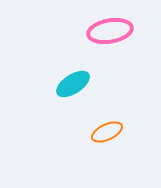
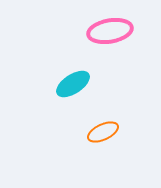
orange ellipse: moved 4 px left
